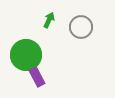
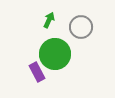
green circle: moved 29 px right, 1 px up
purple rectangle: moved 5 px up
